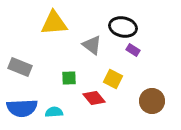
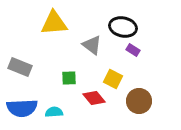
brown circle: moved 13 px left
